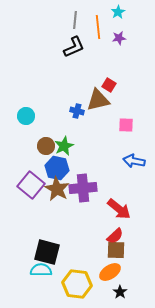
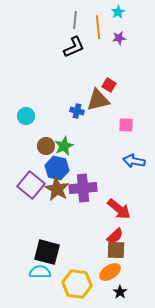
cyan semicircle: moved 1 px left, 2 px down
